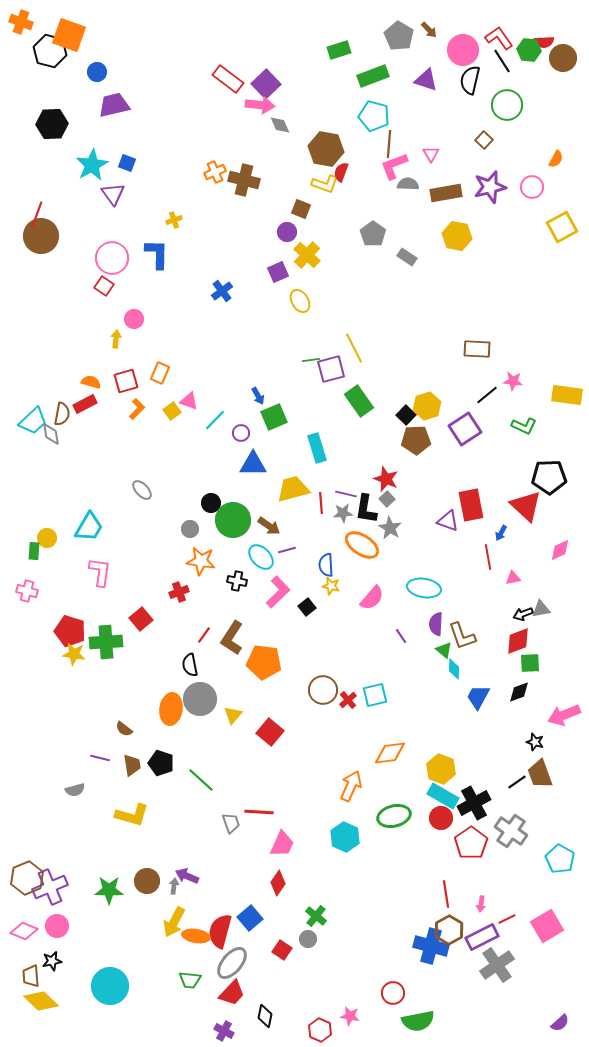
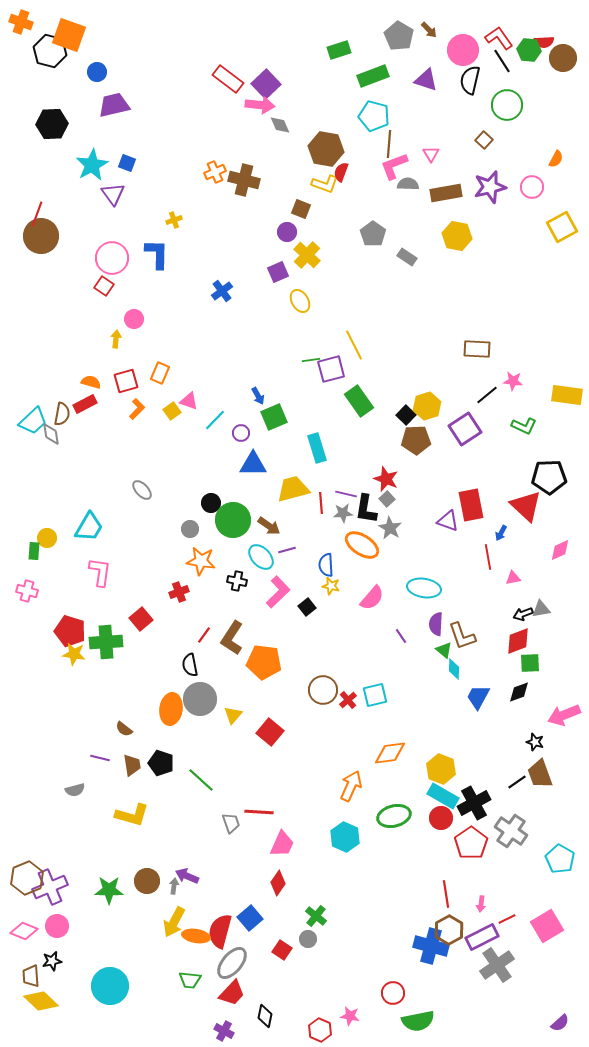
yellow line at (354, 348): moved 3 px up
